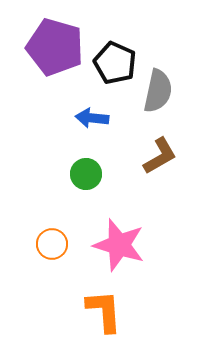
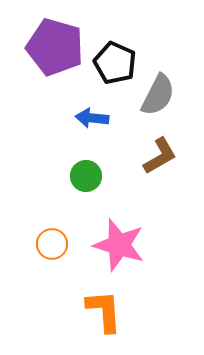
gray semicircle: moved 4 px down; rotated 15 degrees clockwise
green circle: moved 2 px down
